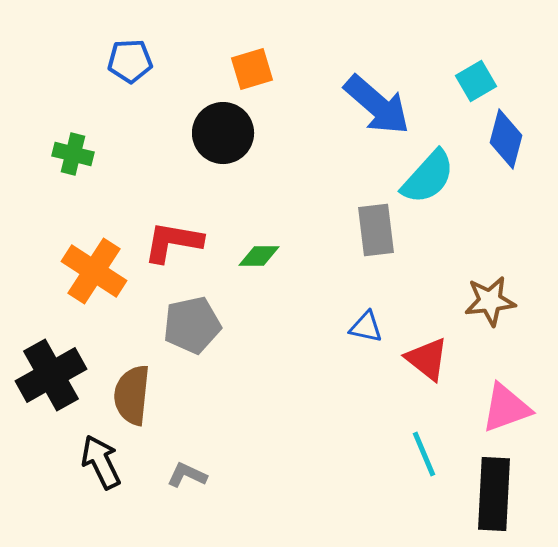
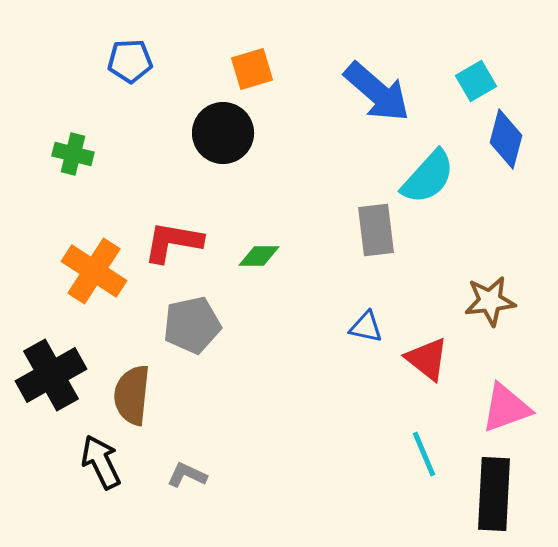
blue arrow: moved 13 px up
